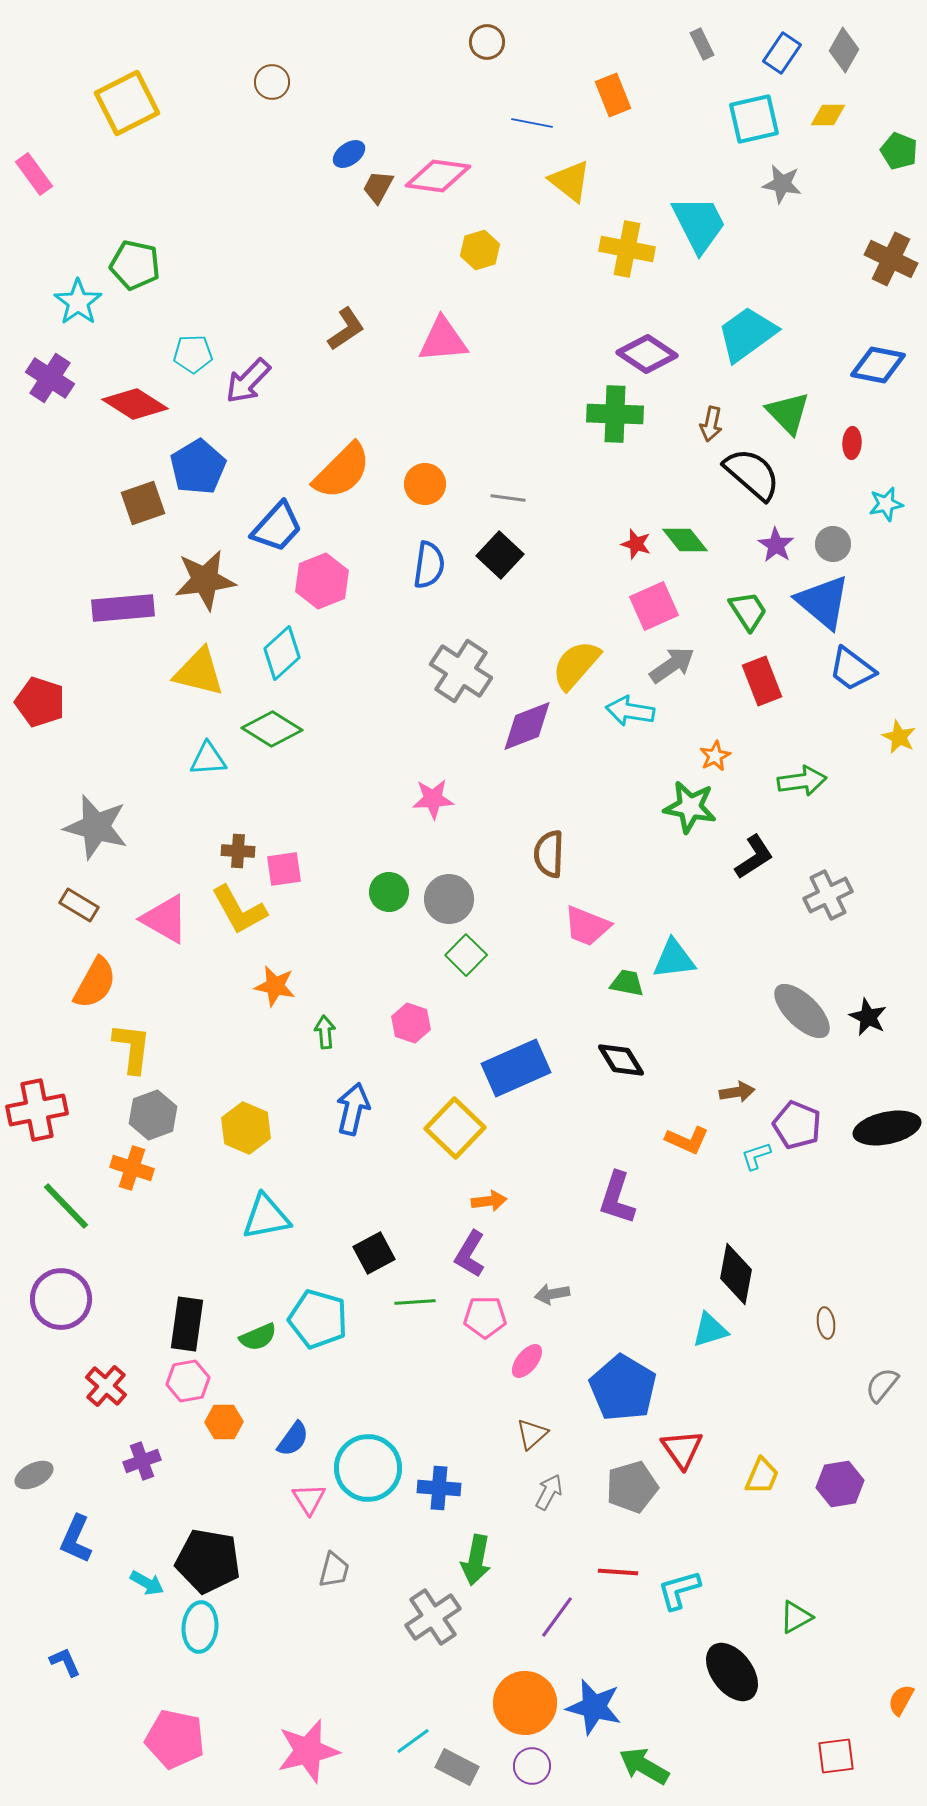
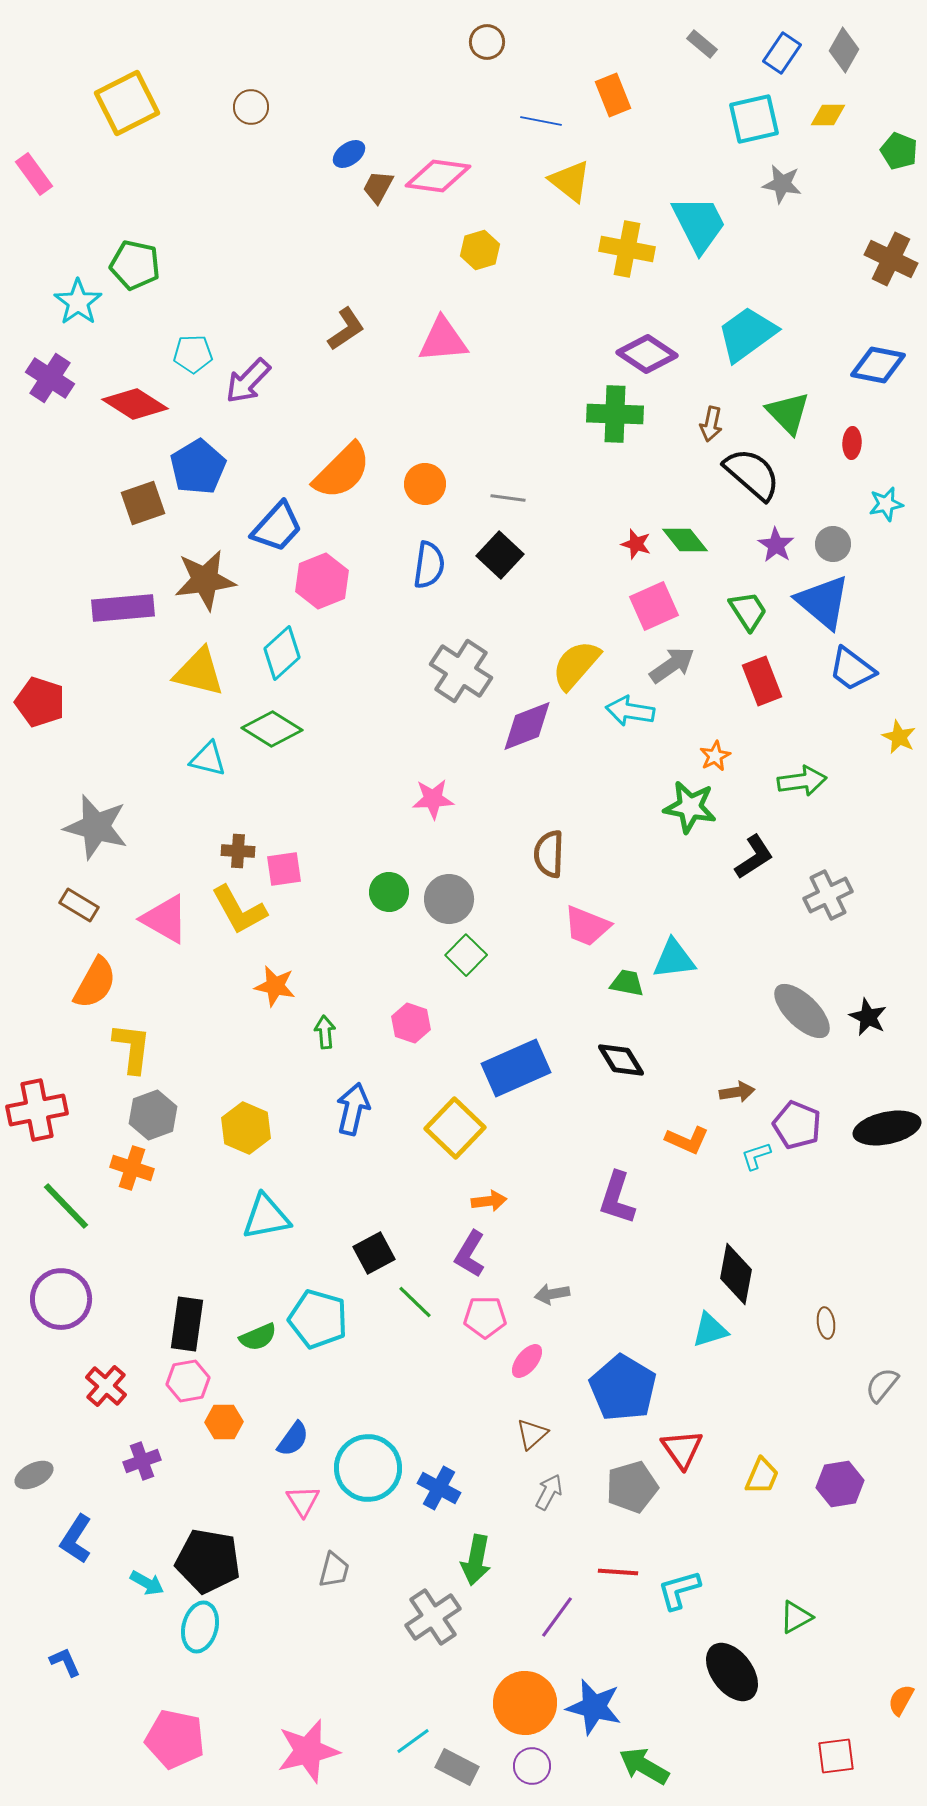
gray rectangle at (702, 44): rotated 24 degrees counterclockwise
brown circle at (272, 82): moved 21 px left, 25 px down
blue line at (532, 123): moved 9 px right, 2 px up
cyan triangle at (208, 759): rotated 18 degrees clockwise
green line at (415, 1302): rotated 48 degrees clockwise
blue cross at (439, 1488): rotated 24 degrees clockwise
pink triangle at (309, 1499): moved 6 px left, 2 px down
blue L-shape at (76, 1539): rotated 9 degrees clockwise
cyan ellipse at (200, 1627): rotated 9 degrees clockwise
